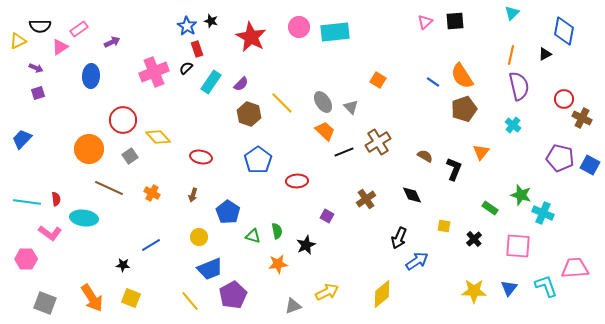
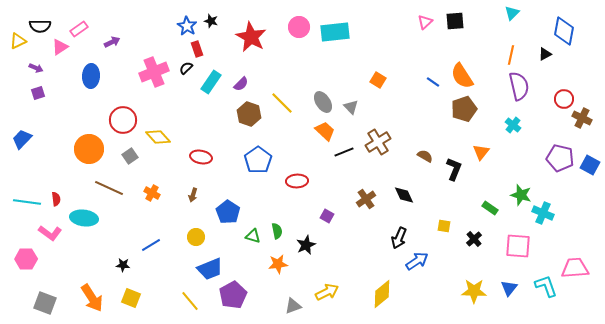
black diamond at (412, 195): moved 8 px left
yellow circle at (199, 237): moved 3 px left
